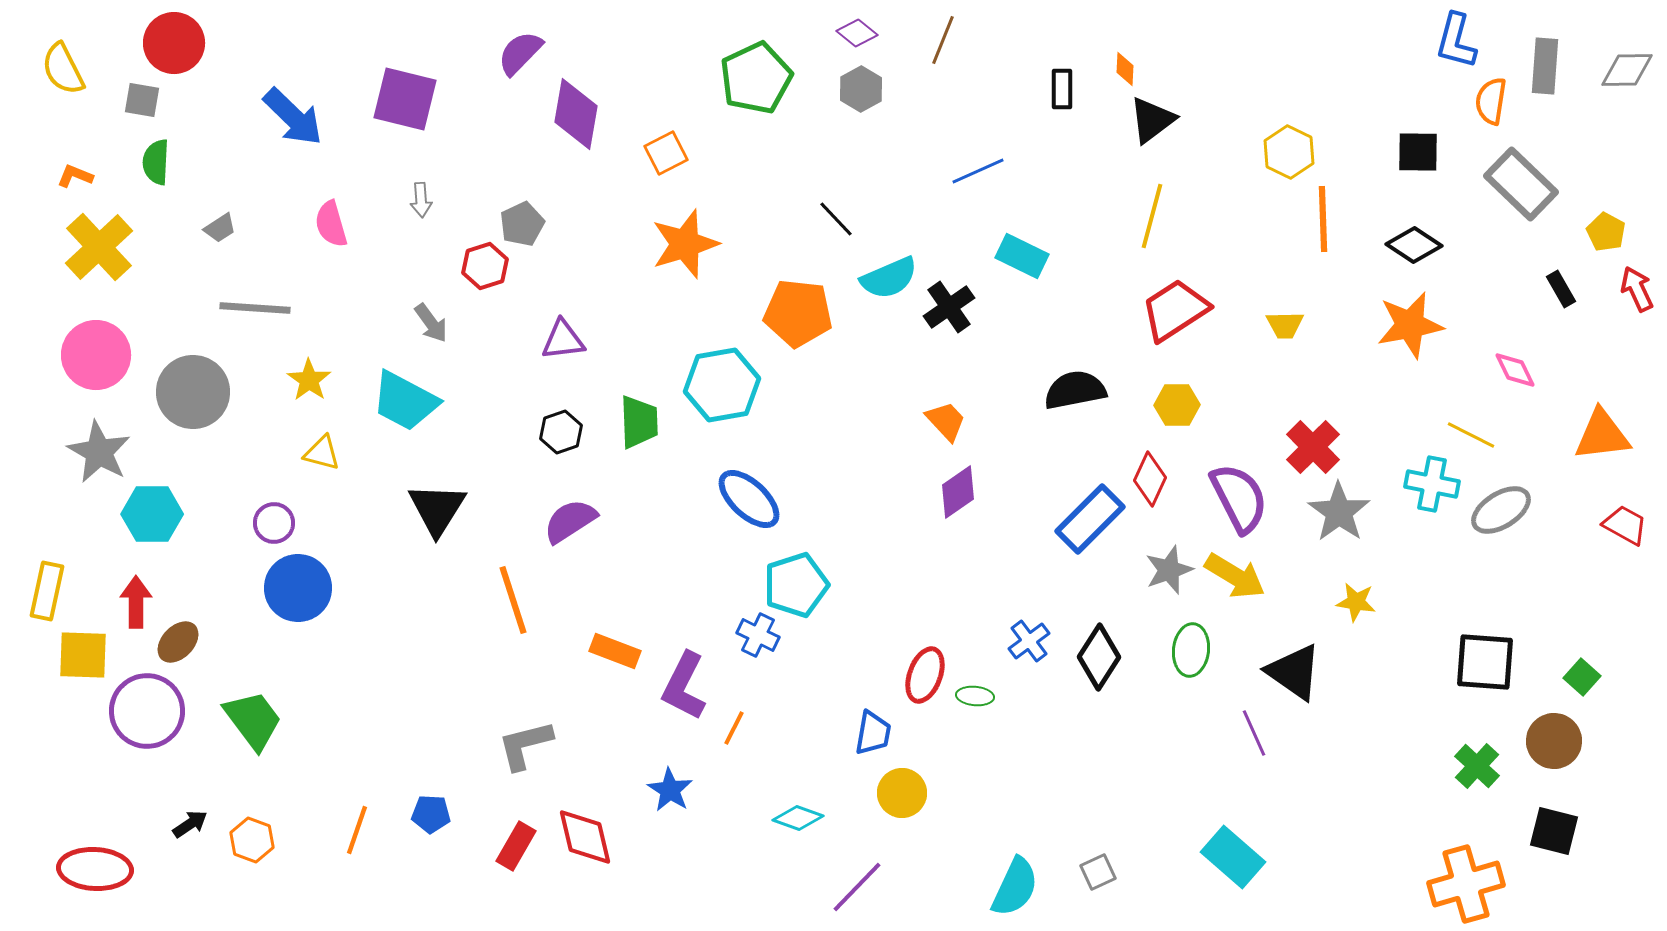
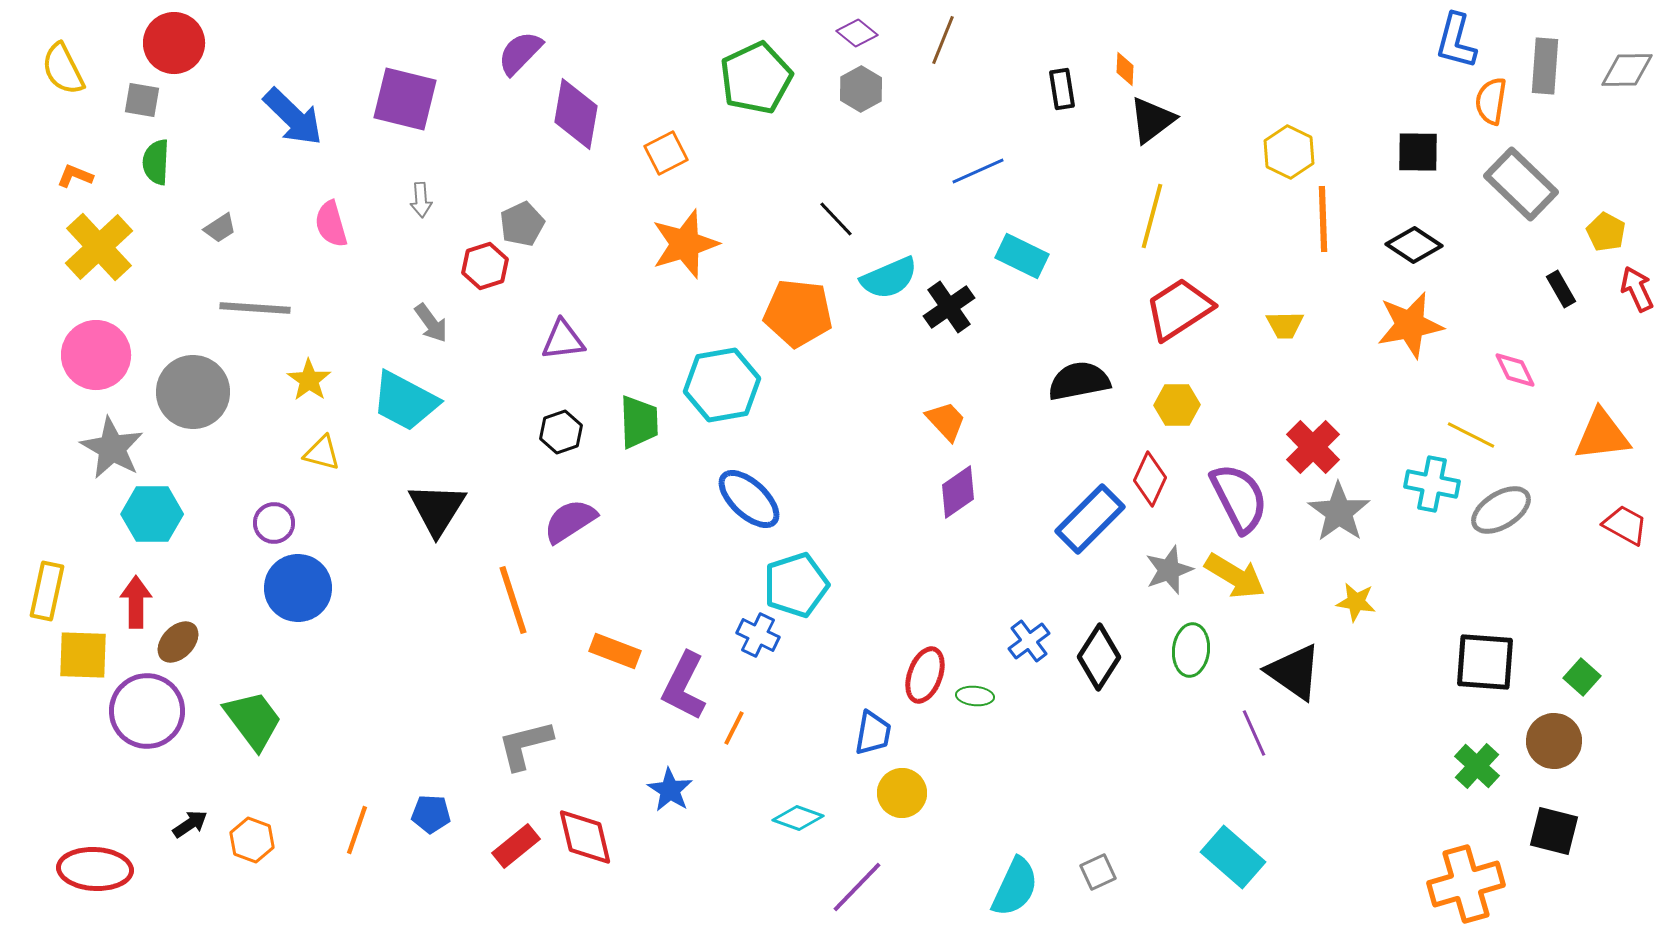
black rectangle at (1062, 89): rotated 9 degrees counterclockwise
red trapezoid at (1175, 310): moved 4 px right, 1 px up
black semicircle at (1075, 390): moved 4 px right, 9 px up
gray star at (99, 452): moved 13 px right, 4 px up
red rectangle at (516, 846): rotated 21 degrees clockwise
